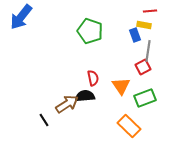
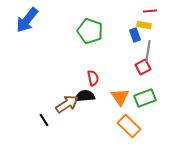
blue arrow: moved 6 px right, 3 px down
orange triangle: moved 1 px left, 11 px down
